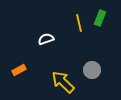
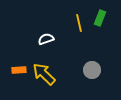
orange rectangle: rotated 24 degrees clockwise
yellow arrow: moved 19 px left, 8 px up
